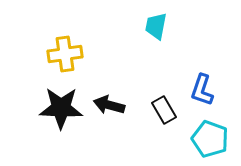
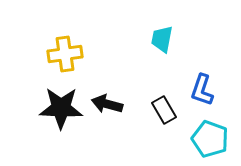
cyan trapezoid: moved 6 px right, 13 px down
black arrow: moved 2 px left, 1 px up
